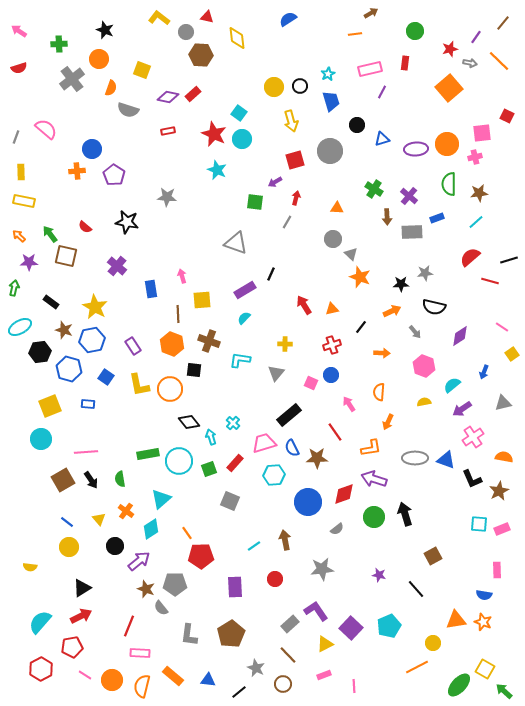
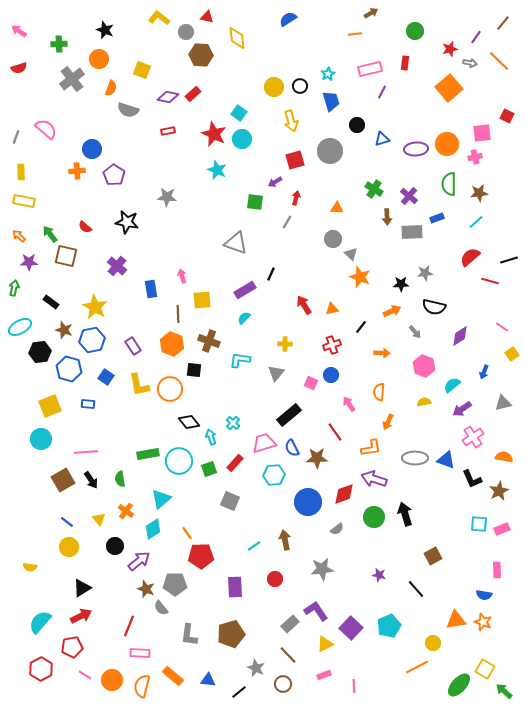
cyan diamond at (151, 529): moved 2 px right
brown pentagon at (231, 634): rotated 16 degrees clockwise
